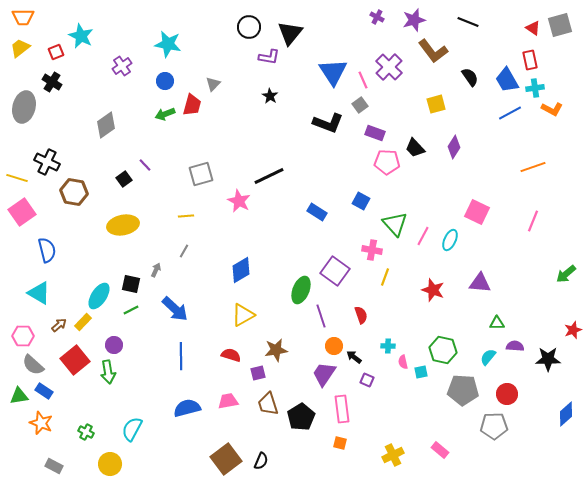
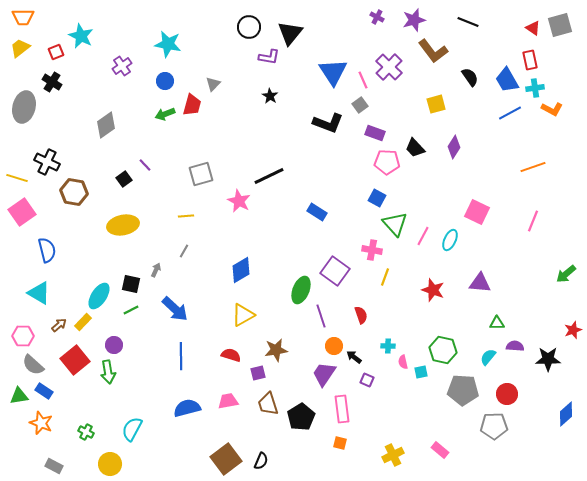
blue square at (361, 201): moved 16 px right, 3 px up
